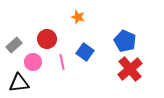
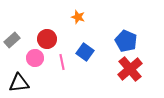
blue pentagon: moved 1 px right
gray rectangle: moved 2 px left, 5 px up
pink circle: moved 2 px right, 4 px up
